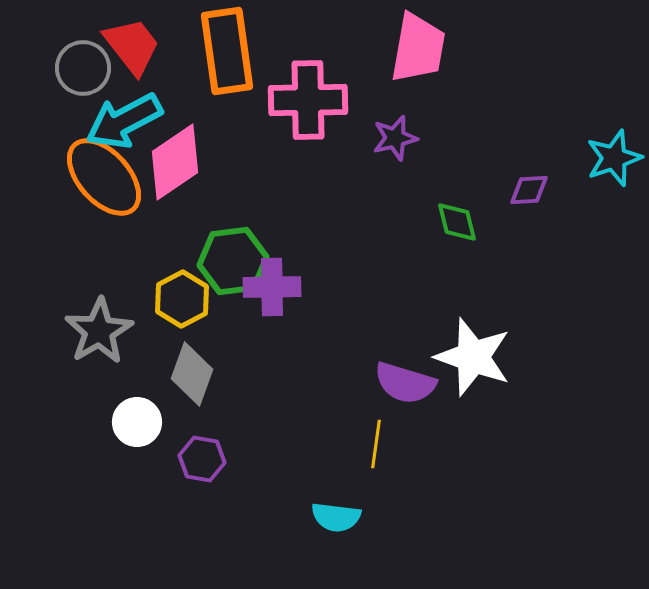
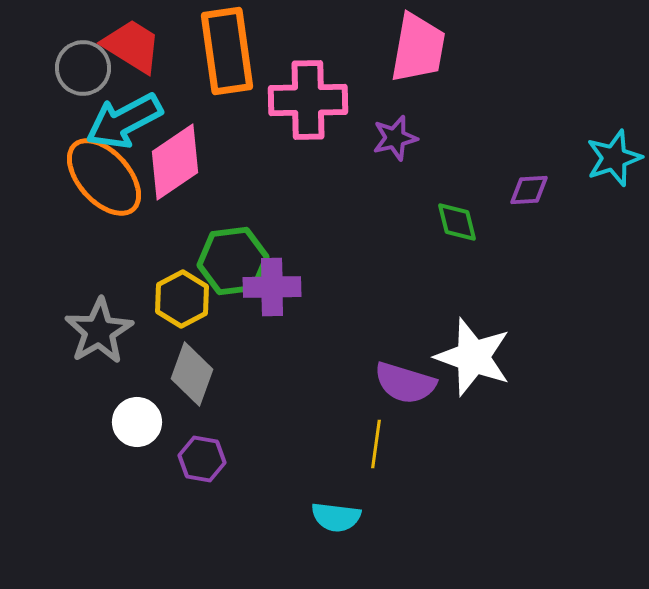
red trapezoid: rotated 20 degrees counterclockwise
